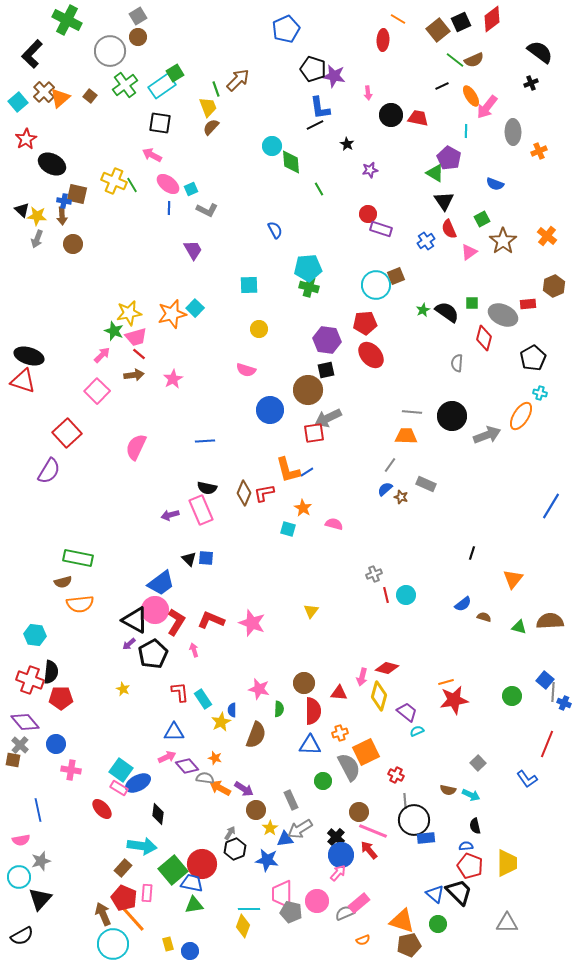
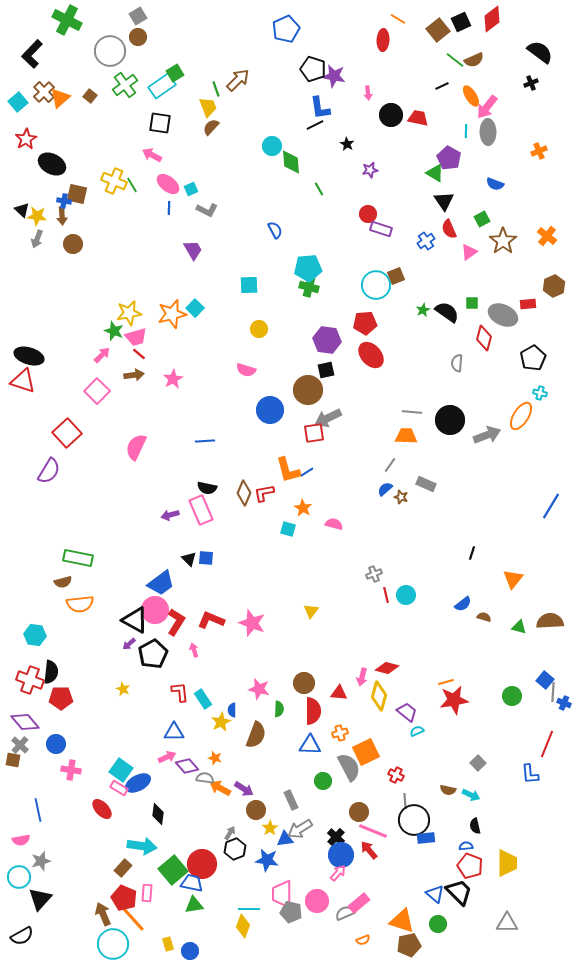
gray ellipse at (513, 132): moved 25 px left
black circle at (452, 416): moved 2 px left, 4 px down
blue L-shape at (527, 779): moved 3 px right, 5 px up; rotated 30 degrees clockwise
